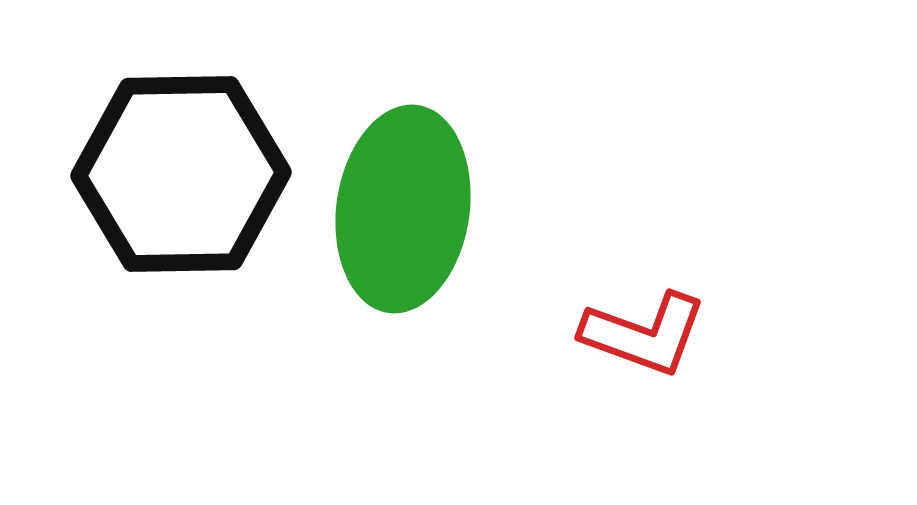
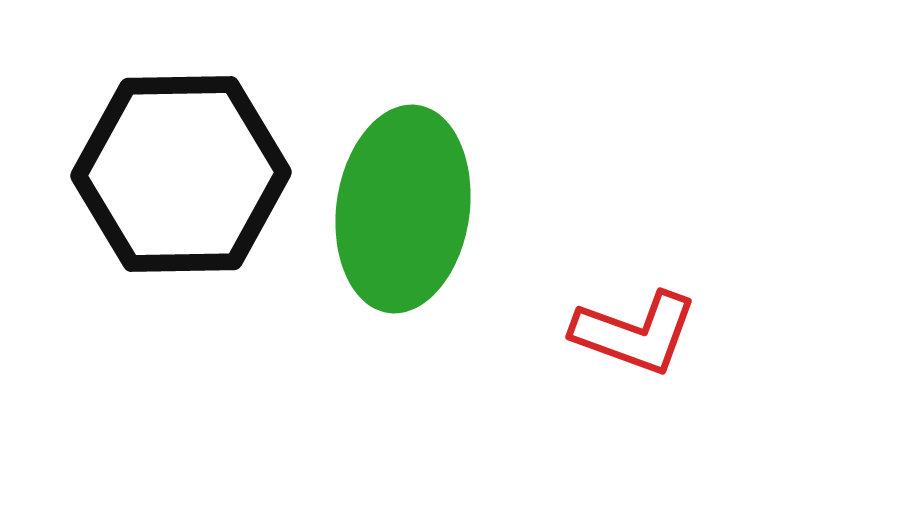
red L-shape: moved 9 px left, 1 px up
